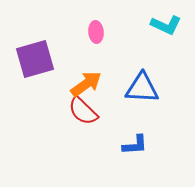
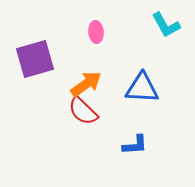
cyan L-shape: rotated 36 degrees clockwise
